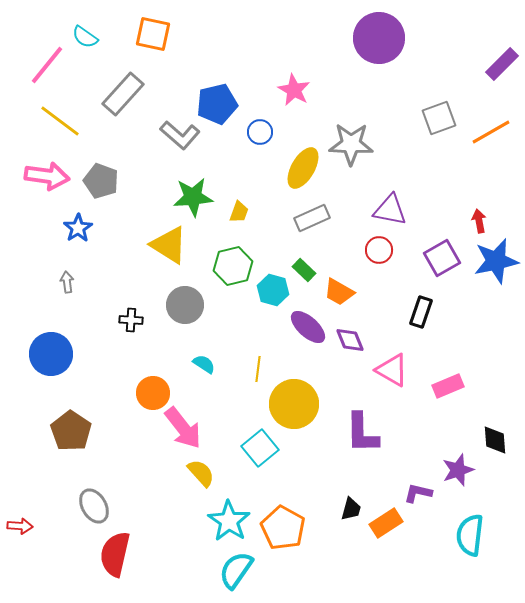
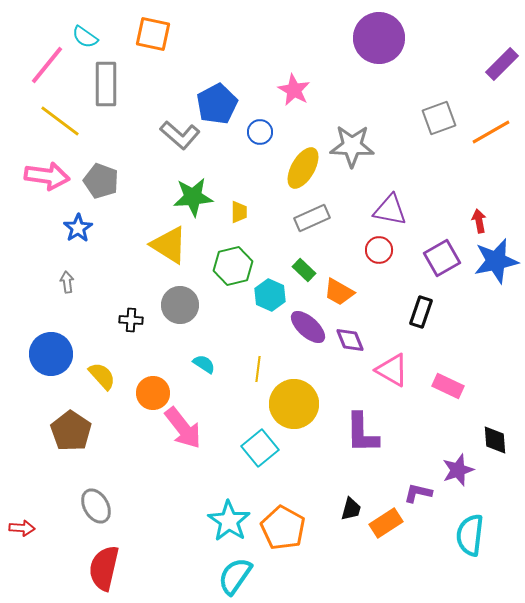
gray rectangle at (123, 94): moved 17 px left, 10 px up; rotated 42 degrees counterclockwise
blue pentagon at (217, 104): rotated 15 degrees counterclockwise
gray star at (351, 144): moved 1 px right, 2 px down
yellow trapezoid at (239, 212): rotated 20 degrees counterclockwise
cyan hexagon at (273, 290): moved 3 px left, 5 px down; rotated 8 degrees clockwise
gray circle at (185, 305): moved 5 px left
pink rectangle at (448, 386): rotated 48 degrees clockwise
yellow semicircle at (201, 473): moved 99 px left, 97 px up
gray ellipse at (94, 506): moved 2 px right
red arrow at (20, 526): moved 2 px right, 2 px down
red semicircle at (115, 554): moved 11 px left, 14 px down
cyan semicircle at (236, 570): moved 1 px left, 6 px down
